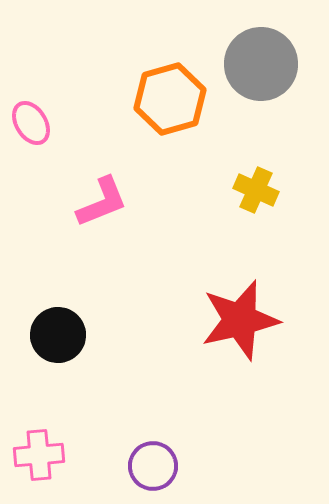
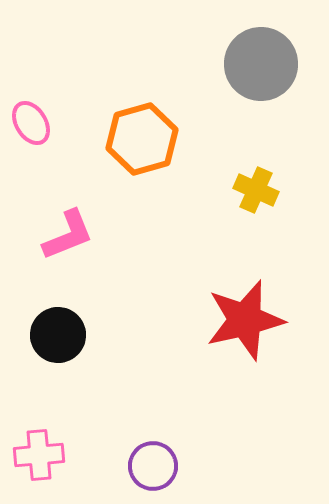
orange hexagon: moved 28 px left, 40 px down
pink L-shape: moved 34 px left, 33 px down
red star: moved 5 px right
